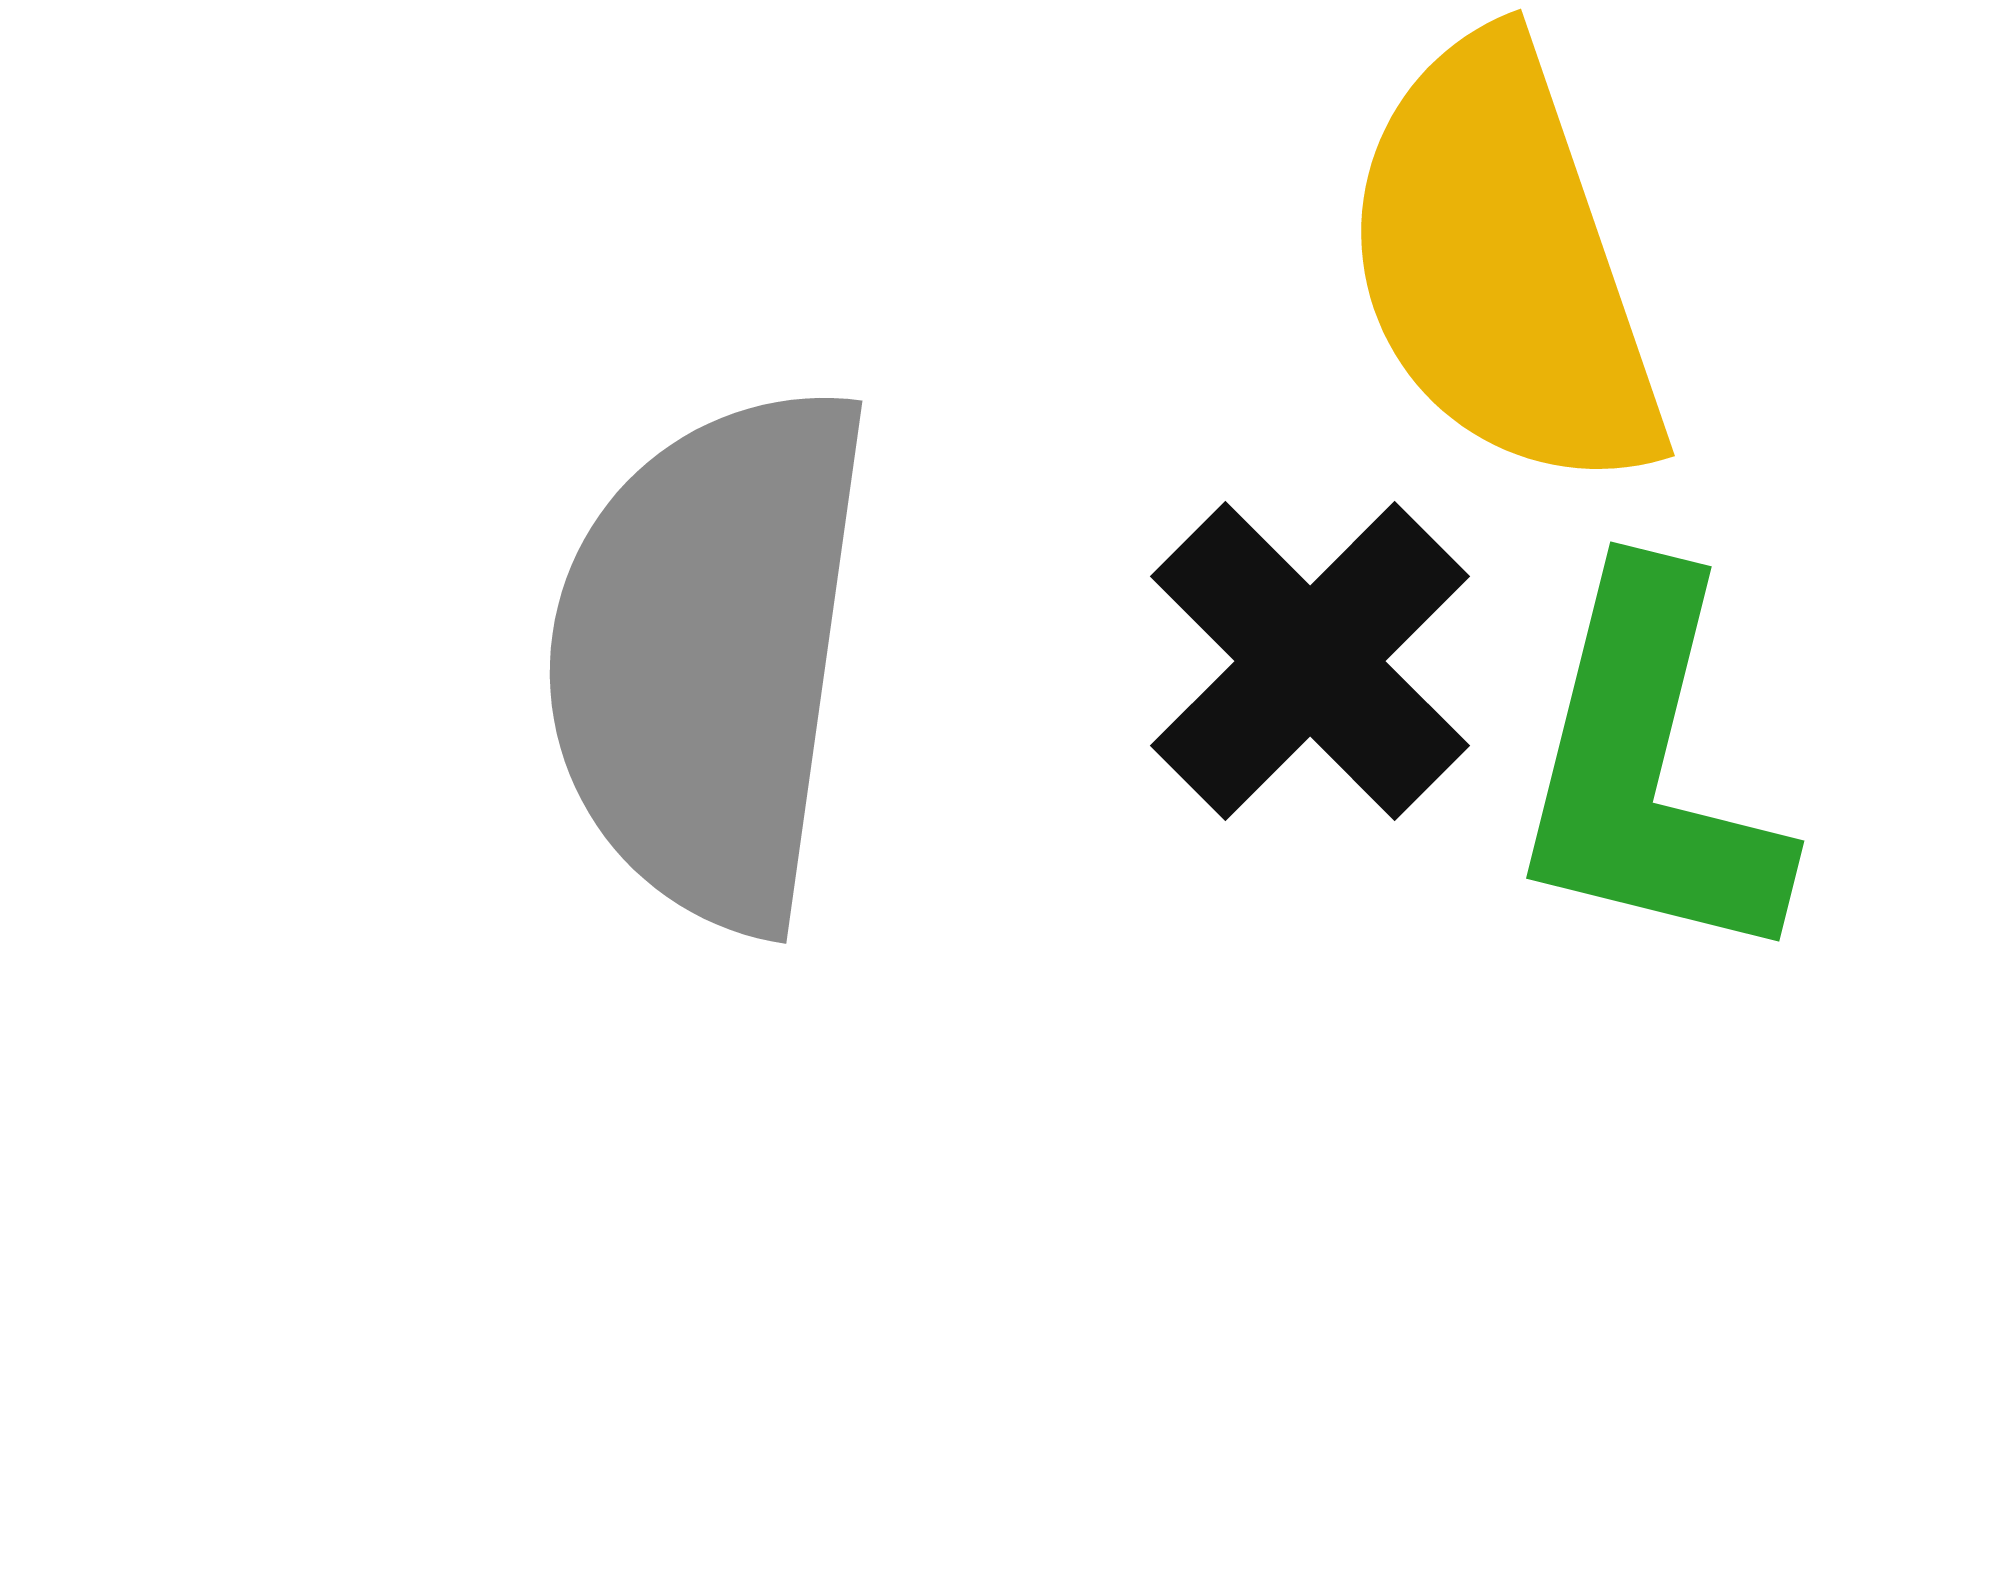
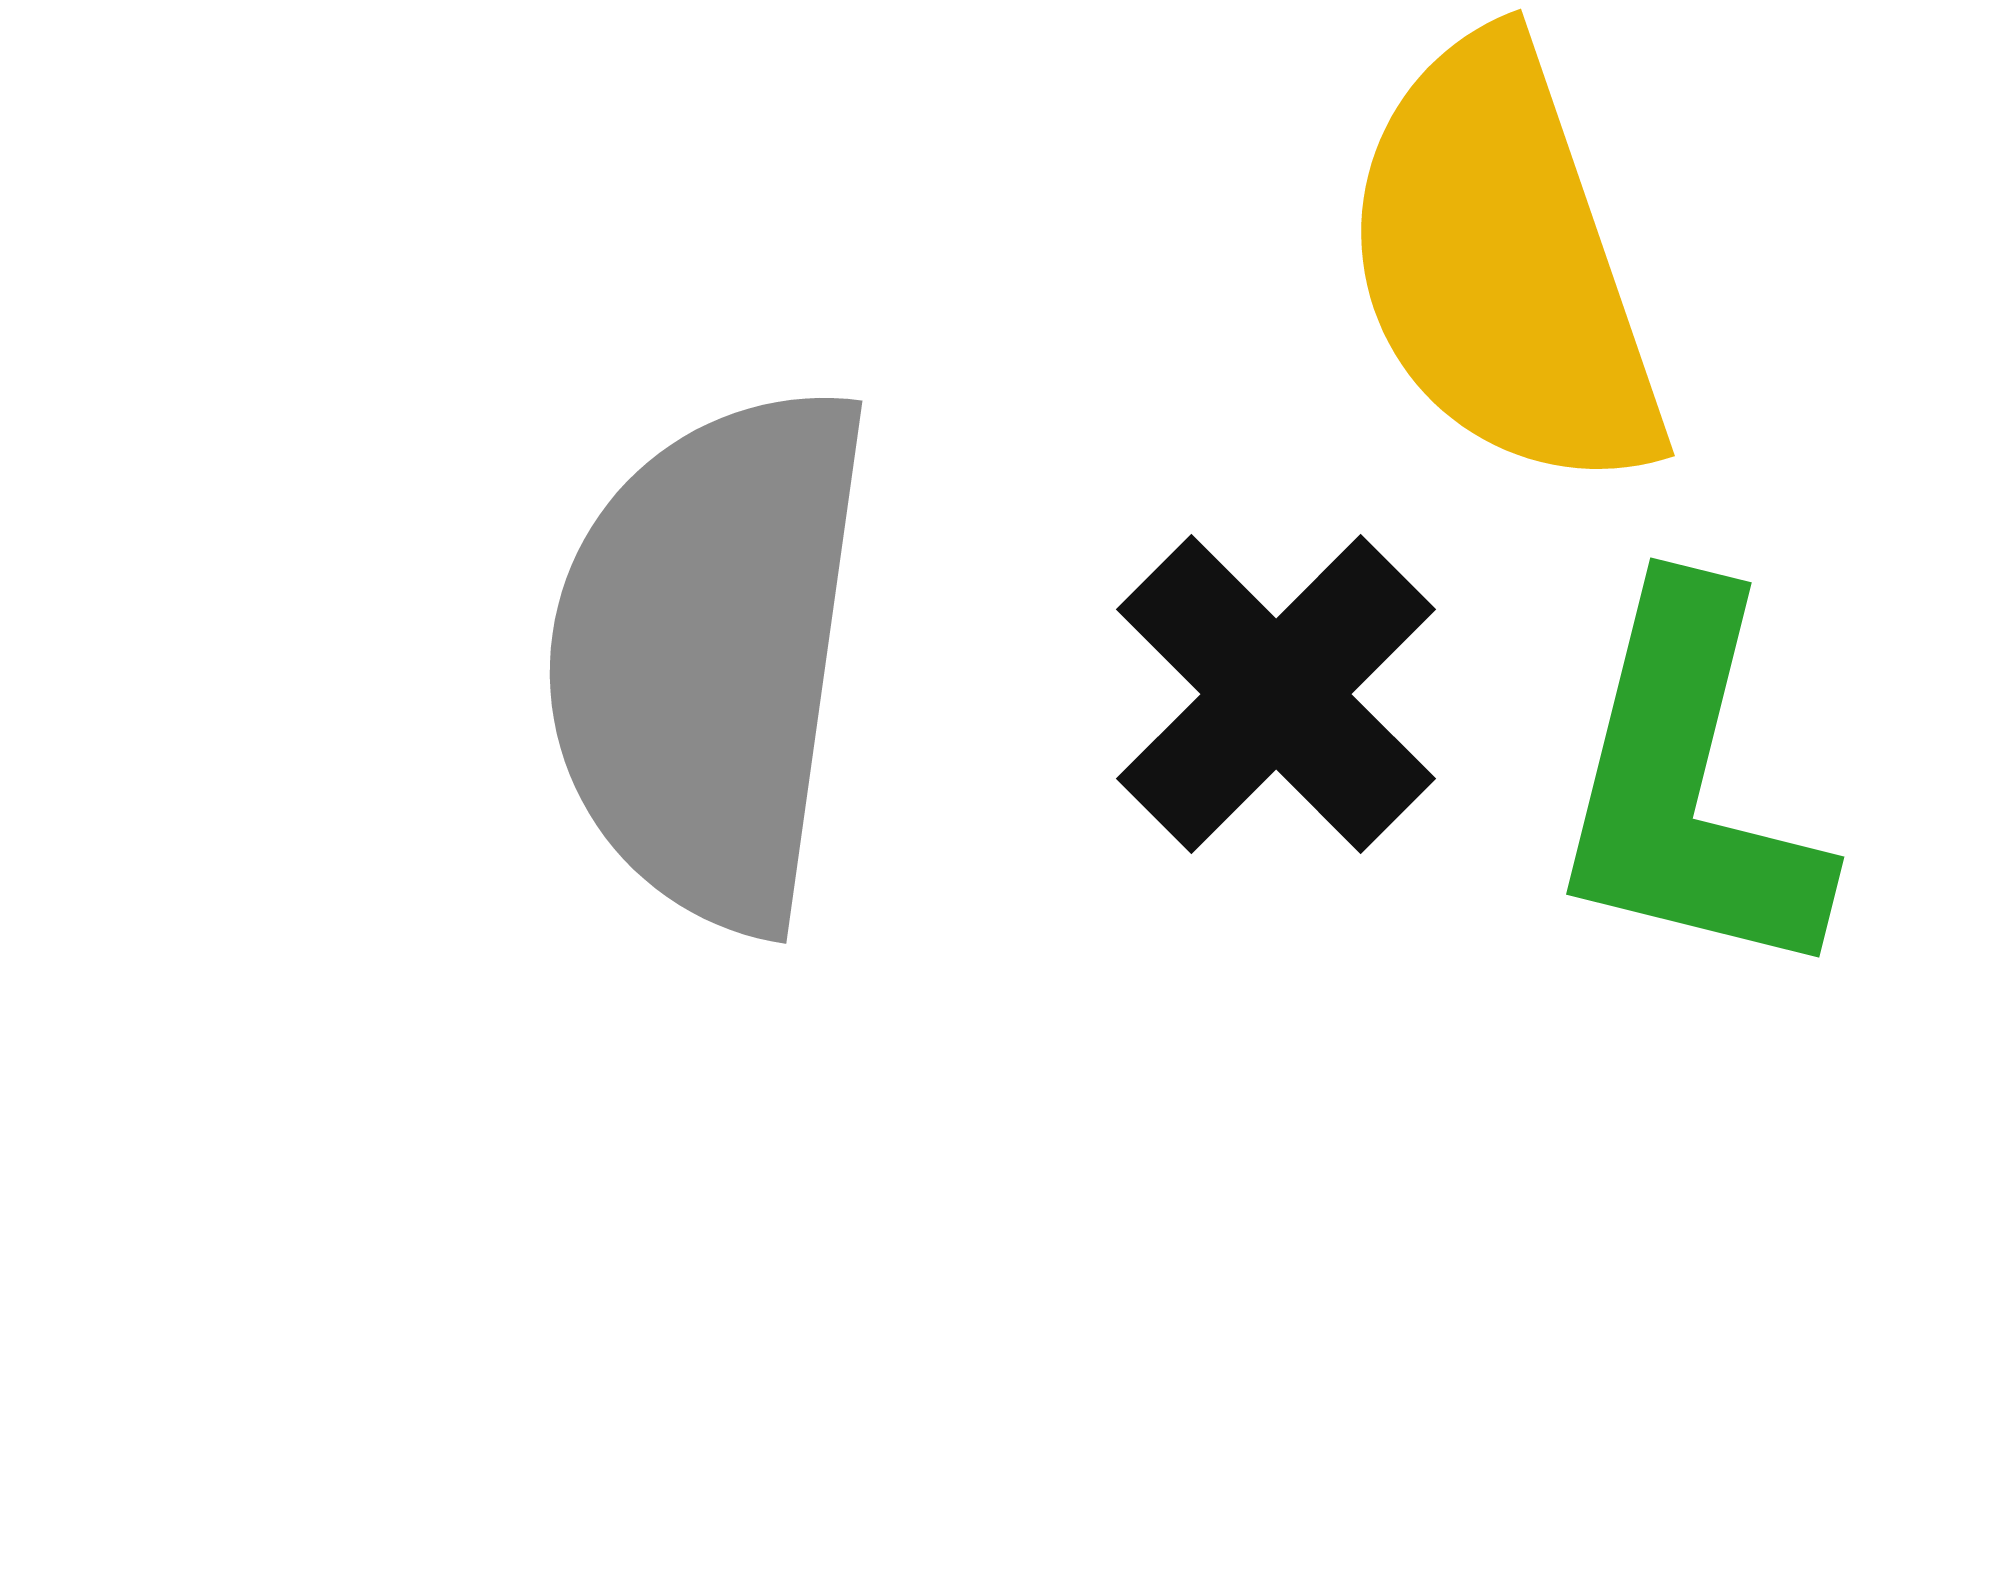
black cross: moved 34 px left, 33 px down
green L-shape: moved 40 px right, 16 px down
